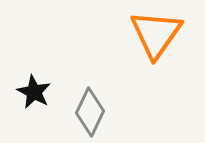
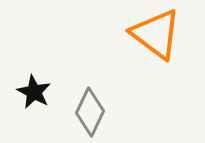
orange triangle: rotated 28 degrees counterclockwise
